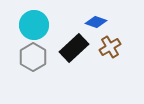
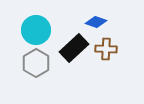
cyan circle: moved 2 px right, 5 px down
brown cross: moved 4 px left, 2 px down; rotated 35 degrees clockwise
gray hexagon: moved 3 px right, 6 px down
